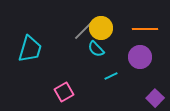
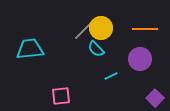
cyan trapezoid: rotated 112 degrees counterclockwise
purple circle: moved 2 px down
pink square: moved 3 px left, 4 px down; rotated 24 degrees clockwise
